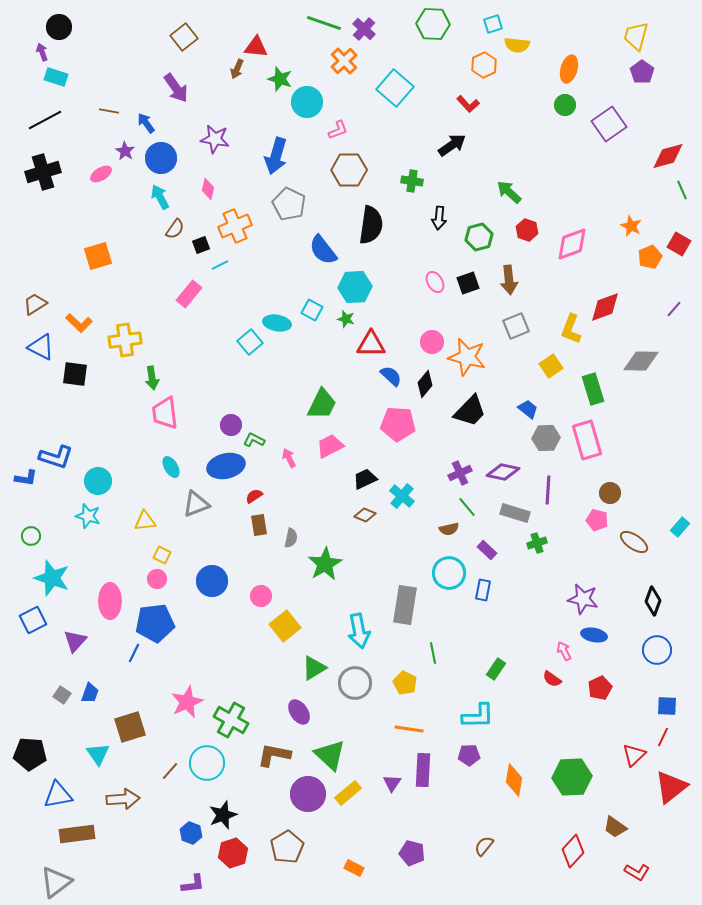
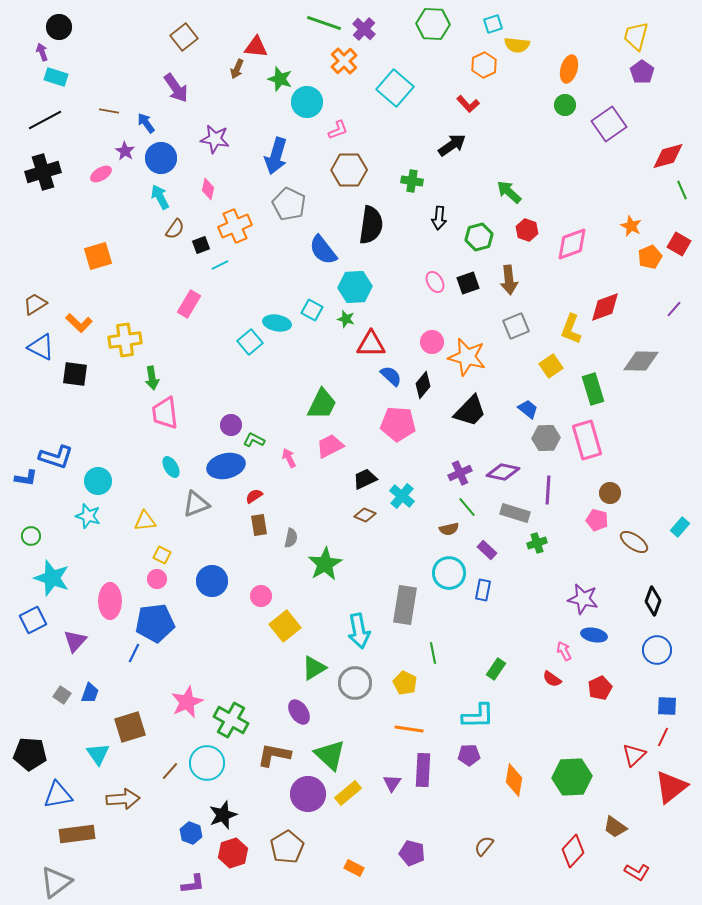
pink rectangle at (189, 294): moved 10 px down; rotated 8 degrees counterclockwise
black diamond at (425, 384): moved 2 px left, 1 px down
